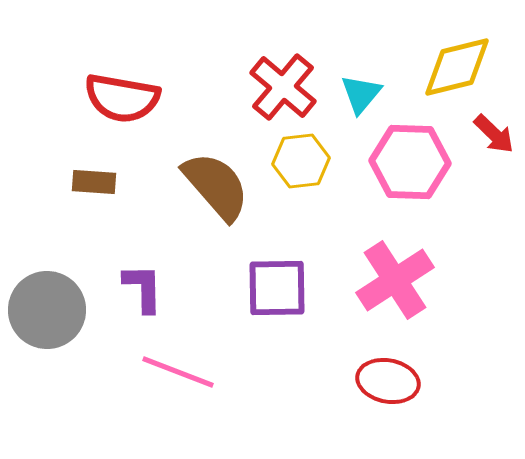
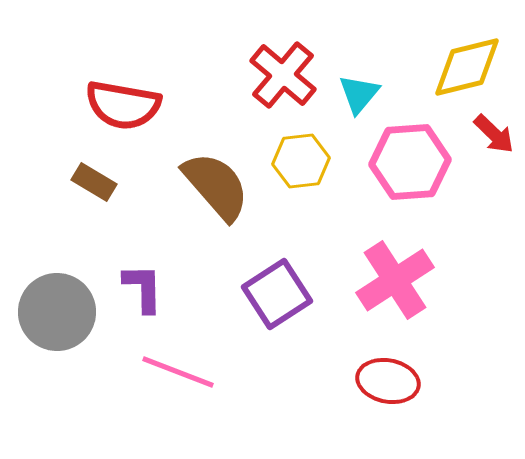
yellow diamond: moved 10 px right
red cross: moved 12 px up
cyan triangle: moved 2 px left
red semicircle: moved 1 px right, 7 px down
pink hexagon: rotated 6 degrees counterclockwise
brown rectangle: rotated 27 degrees clockwise
purple square: moved 6 px down; rotated 32 degrees counterclockwise
gray circle: moved 10 px right, 2 px down
